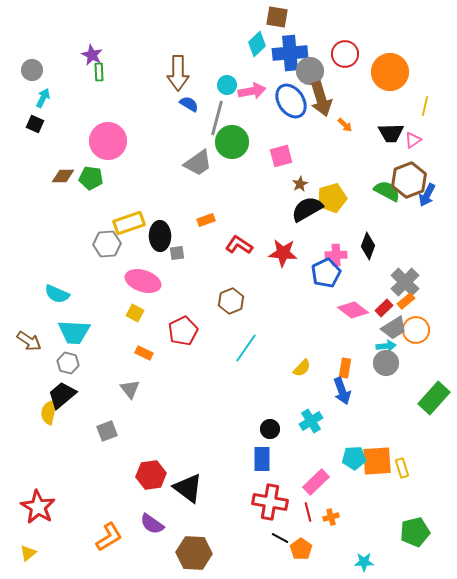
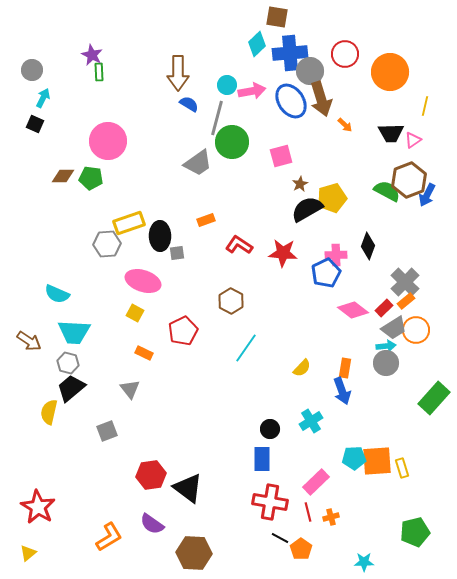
brown hexagon at (231, 301): rotated 10 degrees counterclockwise
black trapezoid at (62, 395): moved 9 px right, 7 px up
